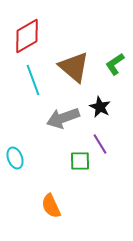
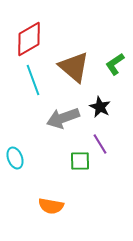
red diamond: moved 2 px right, 3 px down
orange semicircle: rotated 55 degrees counterclockwise
